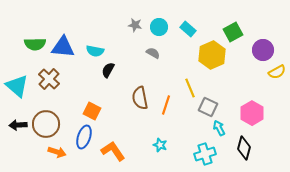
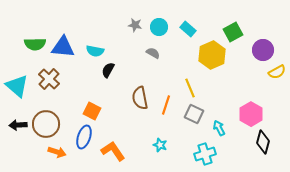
gray square: moved 14 px left, 7 px down
pink hexagon: moved 1 px left, 1 px down
black diamond: moved 19 px right, 6 px up
